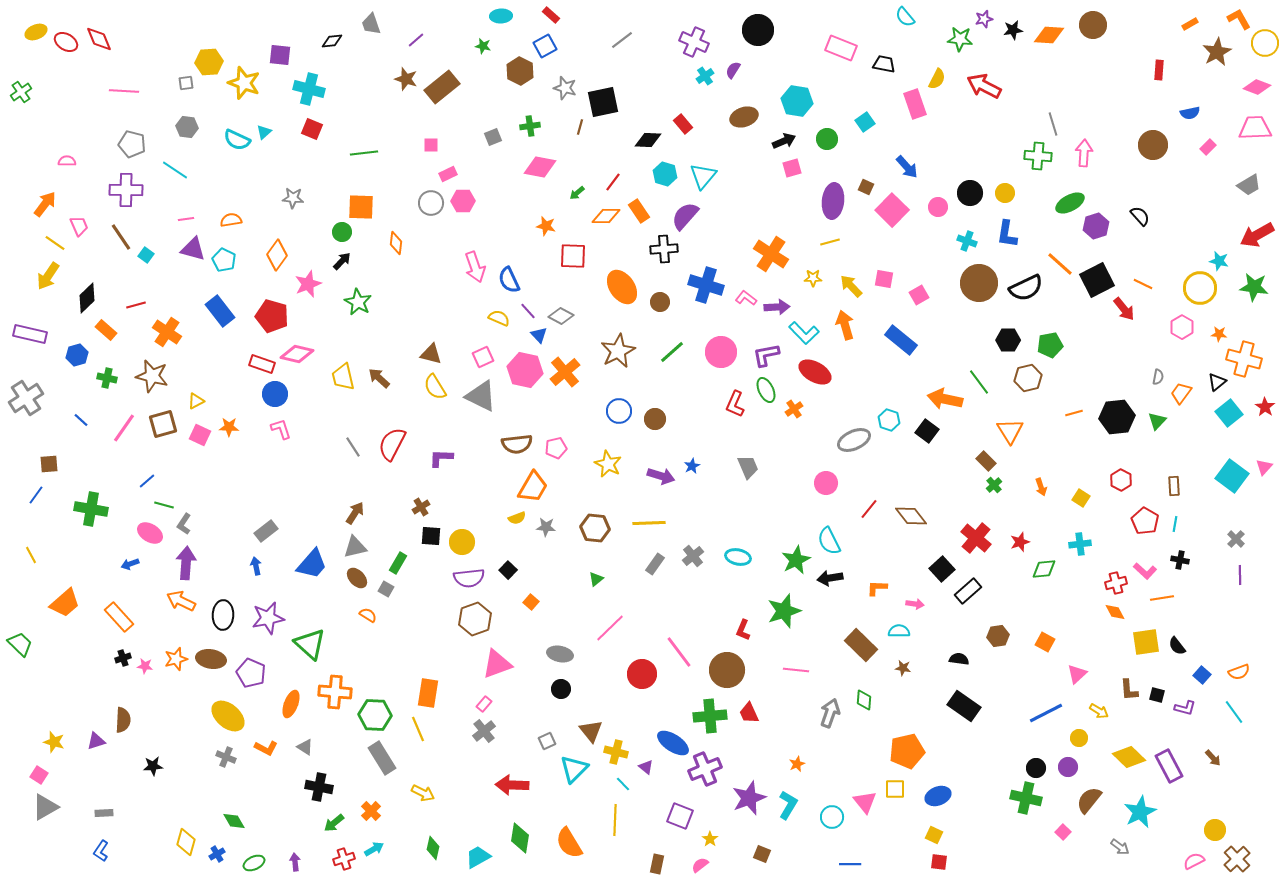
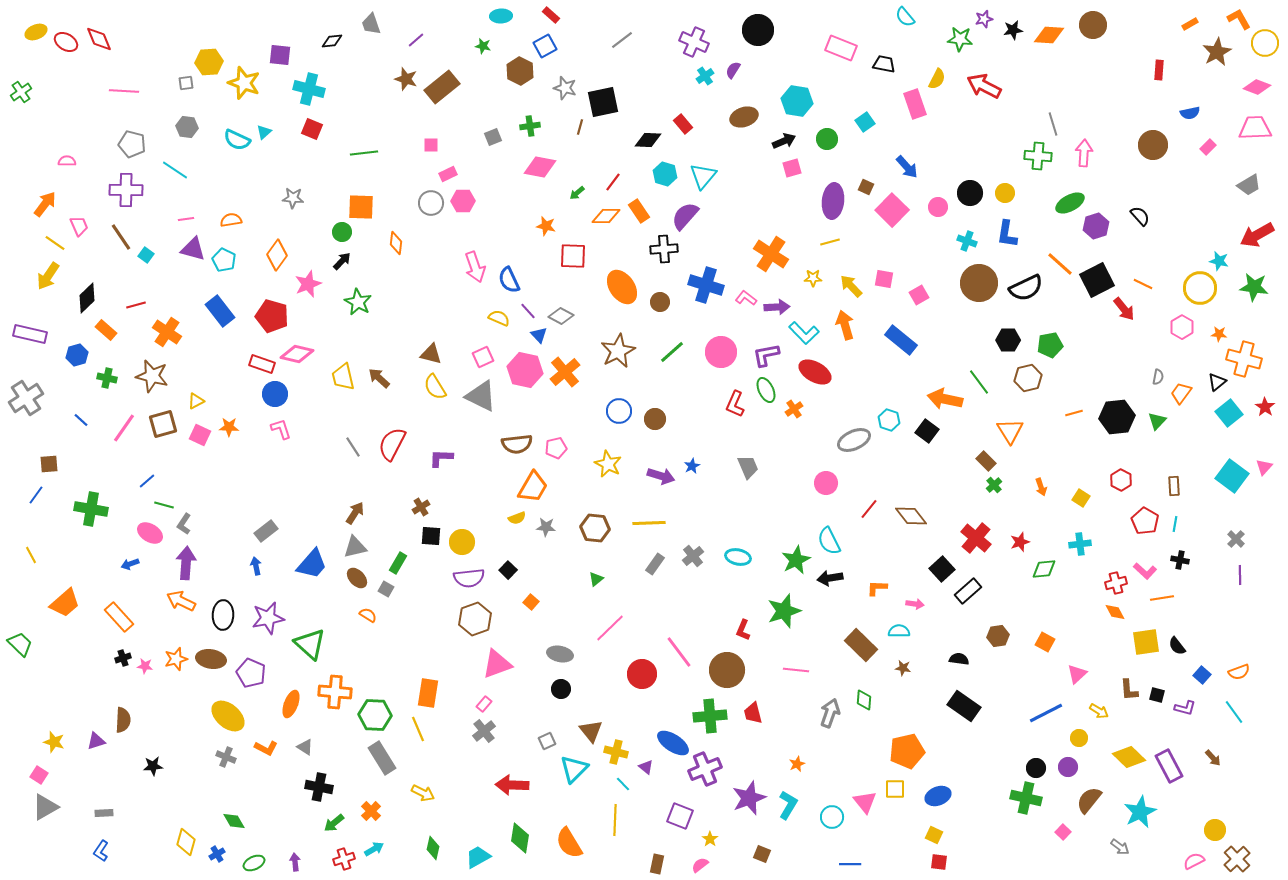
red trapezoid at (749, 713): moved 4 px right; rotated 10 degrees clockwise
